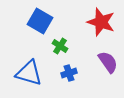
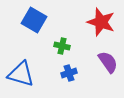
blue square: moved 6 px left, 1 px up
green cross: moved 2 px right; rotated 21 degrees counterclockwise
blue triangle: moved 8 px left, 1 px down
